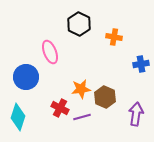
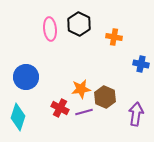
pink ellipse: moved 23 px up; rotated 15 degrees clockwise
blue cross: rotated 21 degrees clockwise
purple line: moved 2 px right, 5 px up
